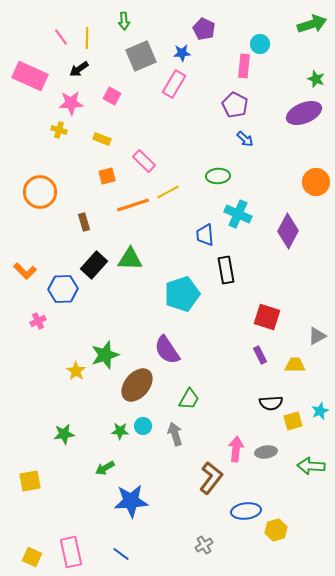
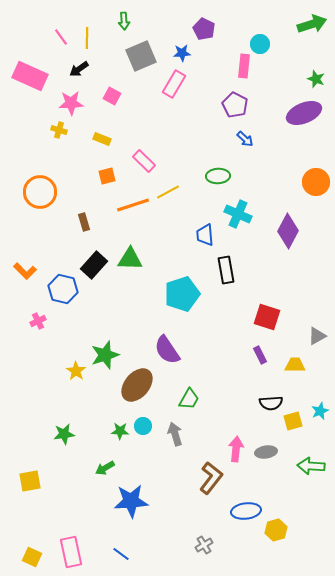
blue hexagon at (63, 289): rotated 16 degrees clockwise
